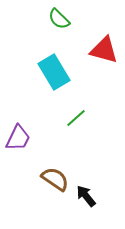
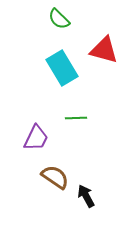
cyan rectangle: moved 8 px right, 4 px up
green line: rotated 40 degrees clockwise
purple trapezoid: moved 18 px right
brown semicircle: moved 2 px up
black arrow: rotated 10 degrees clockwise
